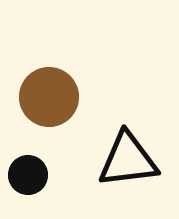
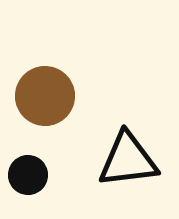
brown circle: moved 4 px left, 1 px up
